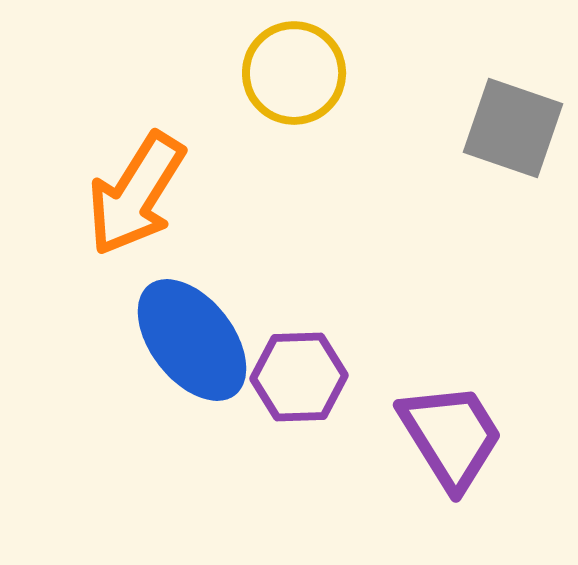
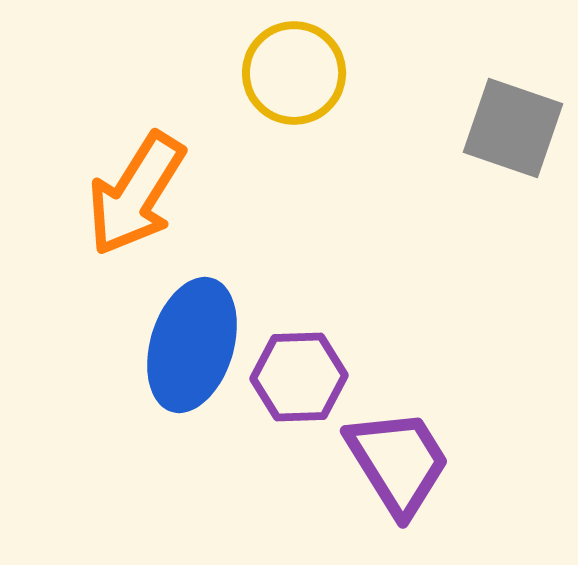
blue ellipse: moved 5 px down; rotated 55 degrees clockwise
purple trapezoid: moved 53 px left, 26 px down
